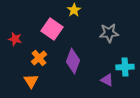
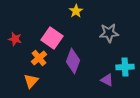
yellow star: moved 2 px right, 1 px down
pink square: moved 9 px down
orange triangle: rotated 14 degrees clockwise
